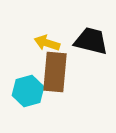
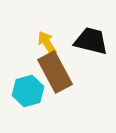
yellow arrow: rotated 40 degrees clockwise
brown rectangle: rotated 33 degrees counterclockwise
